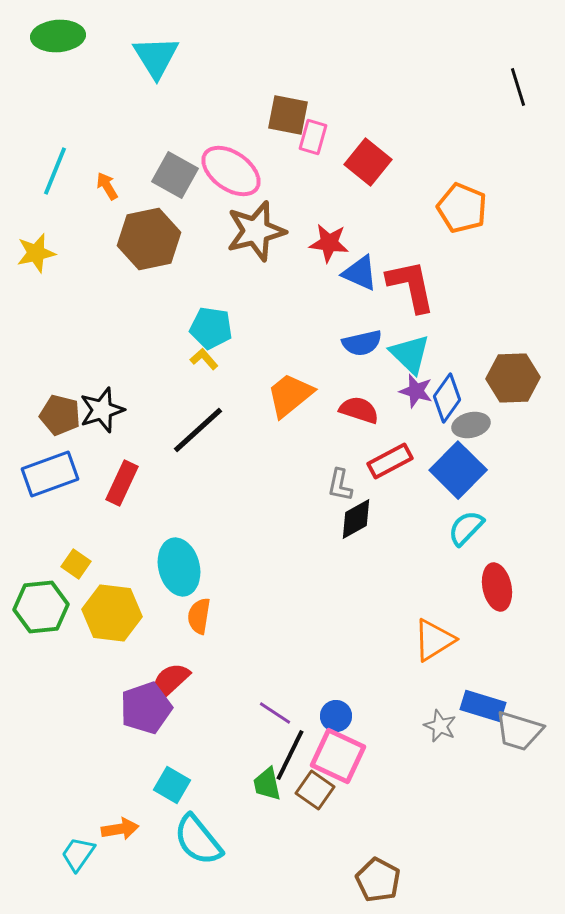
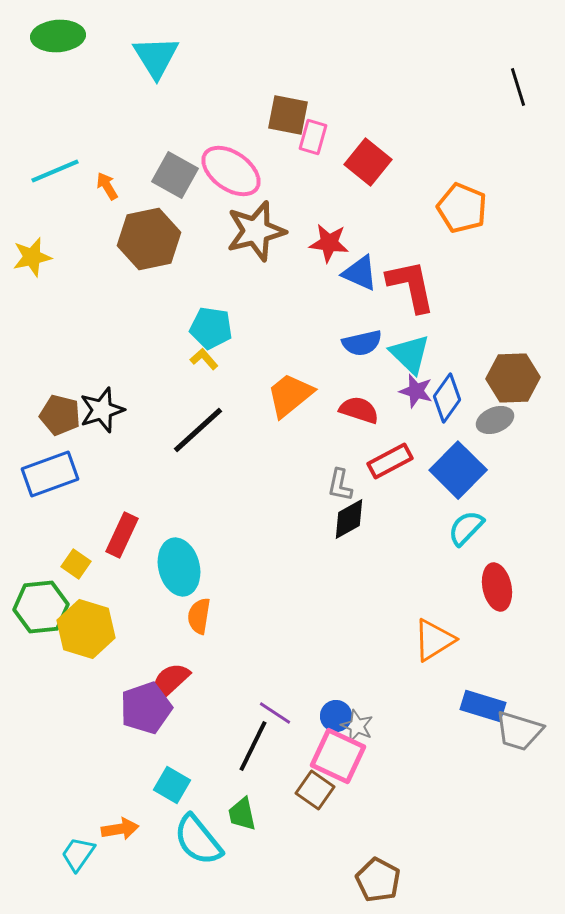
cyan line at (55, 171): rotated 45 degrees clockwise
yellow star at (36, 253): moved 4 px left, 4 px down
gray ellipse at (471, 425): moved 24 px right, 5 px up; rotated 9 degrees counterclockwise
red rectangle at (122, 483): moved 52 px down
black diamond at (356, 519): moved 7 px left
yellow hexagon at (112, 613): moved 26 px left, 16 px down; rotated 10 degrees clockwise
gray star at (440, 726): moved 83 px left
black line at (290, 755): moved 37 px left, 9 px up
green trapezoid at (267, 784): moved 25 px left, 30 px down
